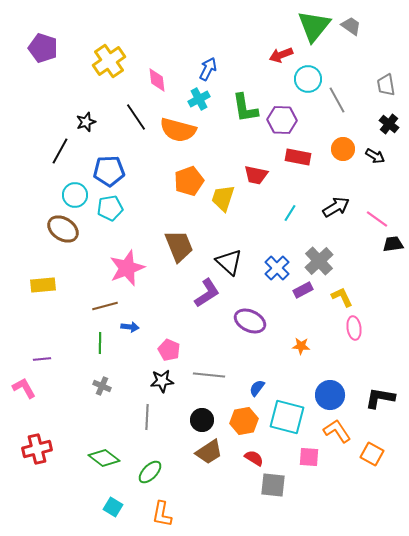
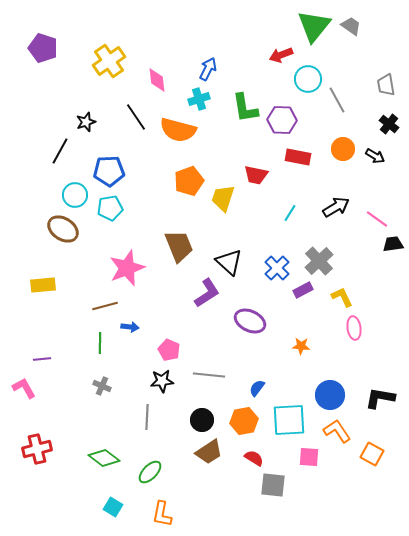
cyan cross at (199, 99): rotated 10 degrees clockwise
cyan square at (287, 417): moved 2 px right, 3 px down; rotated 18 degrees counterclockwise
